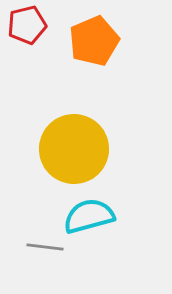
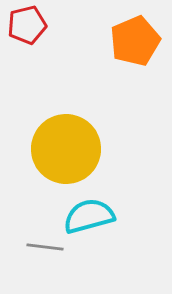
orange pentagon: moved 41 px right
yellow circle: moved 8 px left
